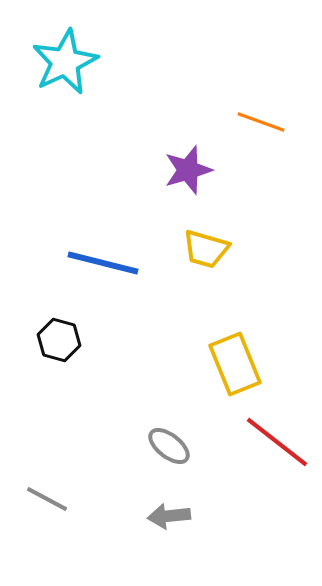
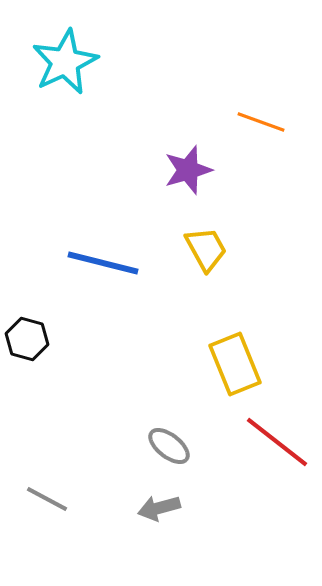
yellow trapezoid: rotated 135 degrees counterclockwise
black hexagon: moved 32 px left, 1 px up
gray arrow: moved 10 px left, 8 px up; rotated 9 degrees counterclockwise
